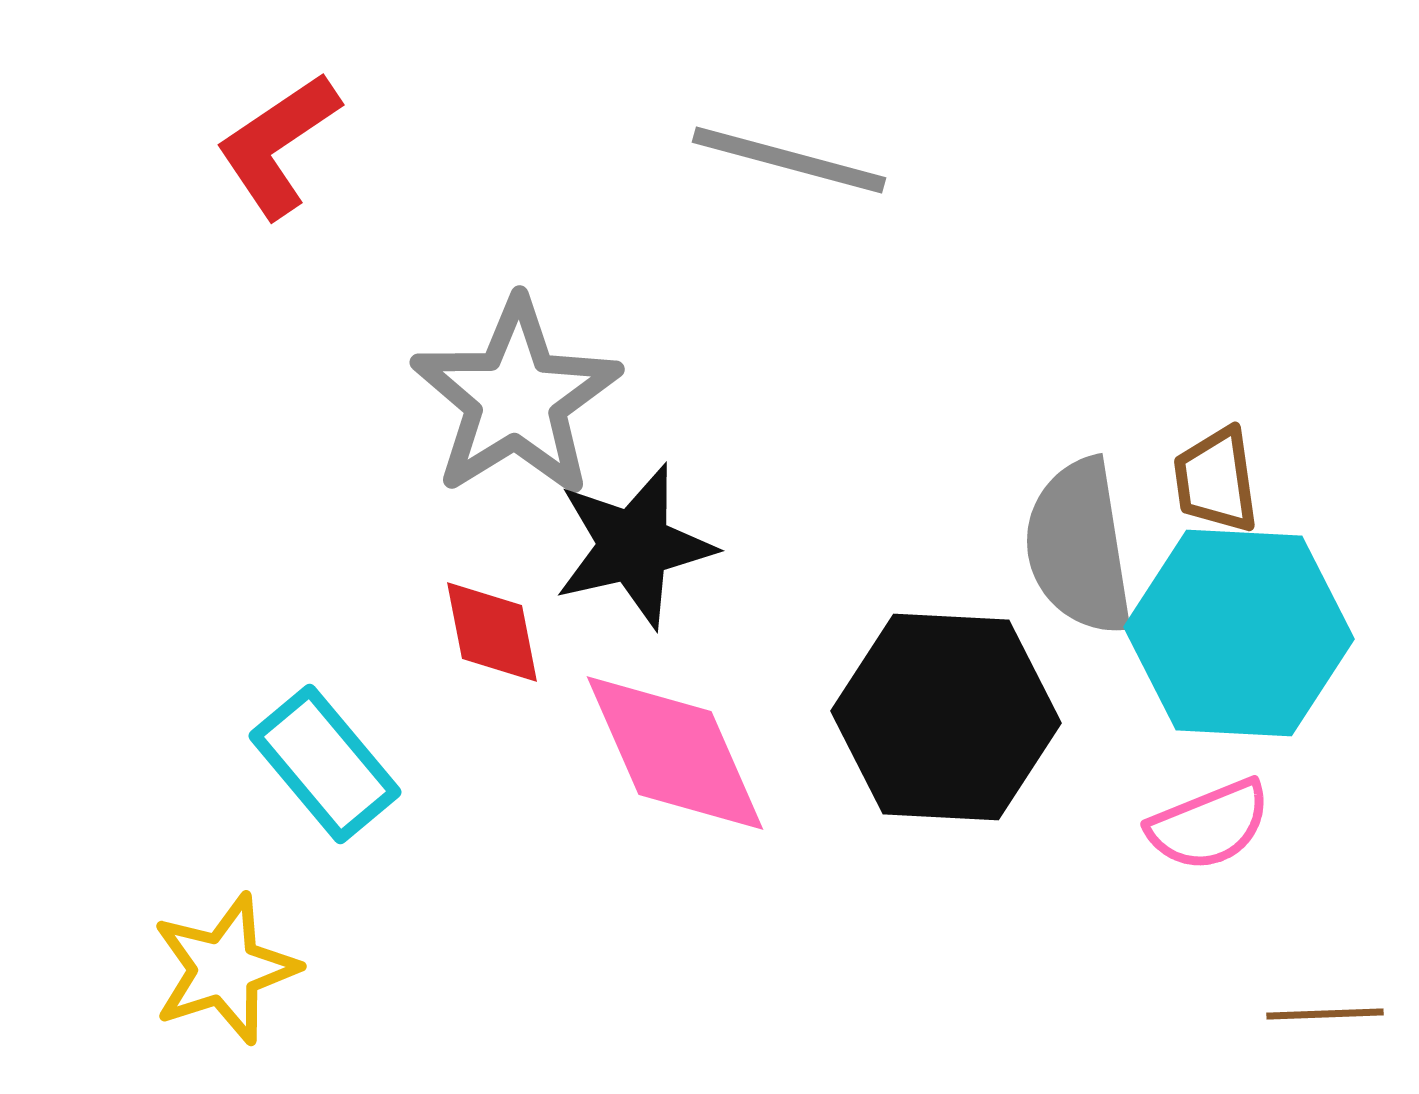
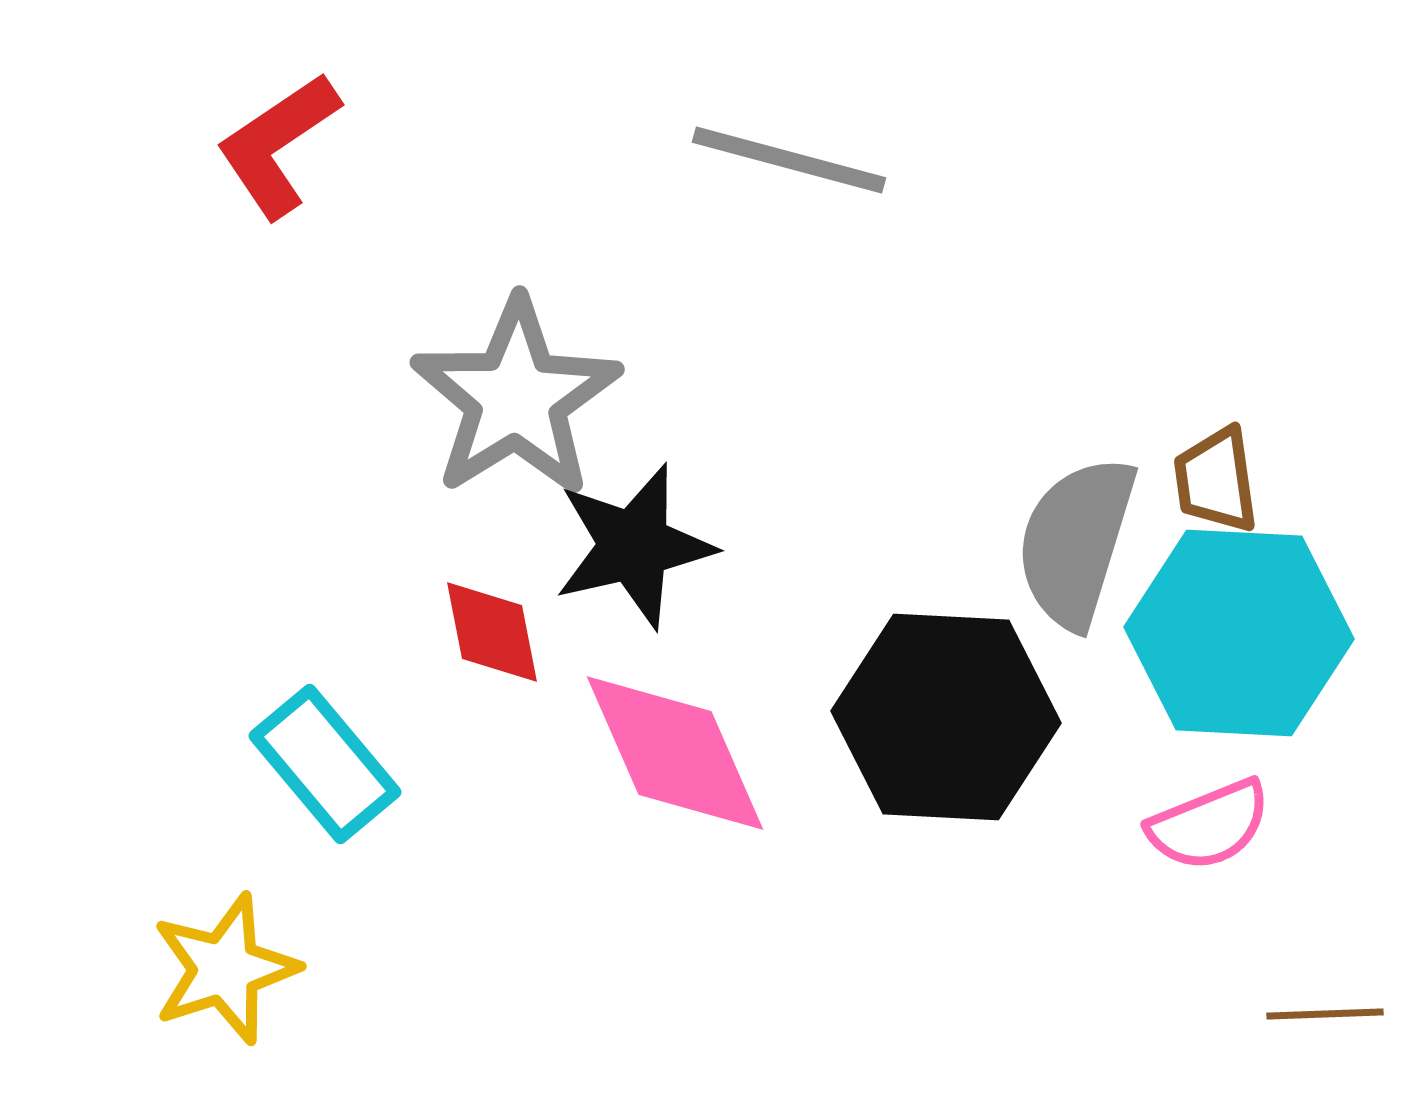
gray semicircle: moved 3 px left, 5 px up; rotated 26 degrees clockwise
